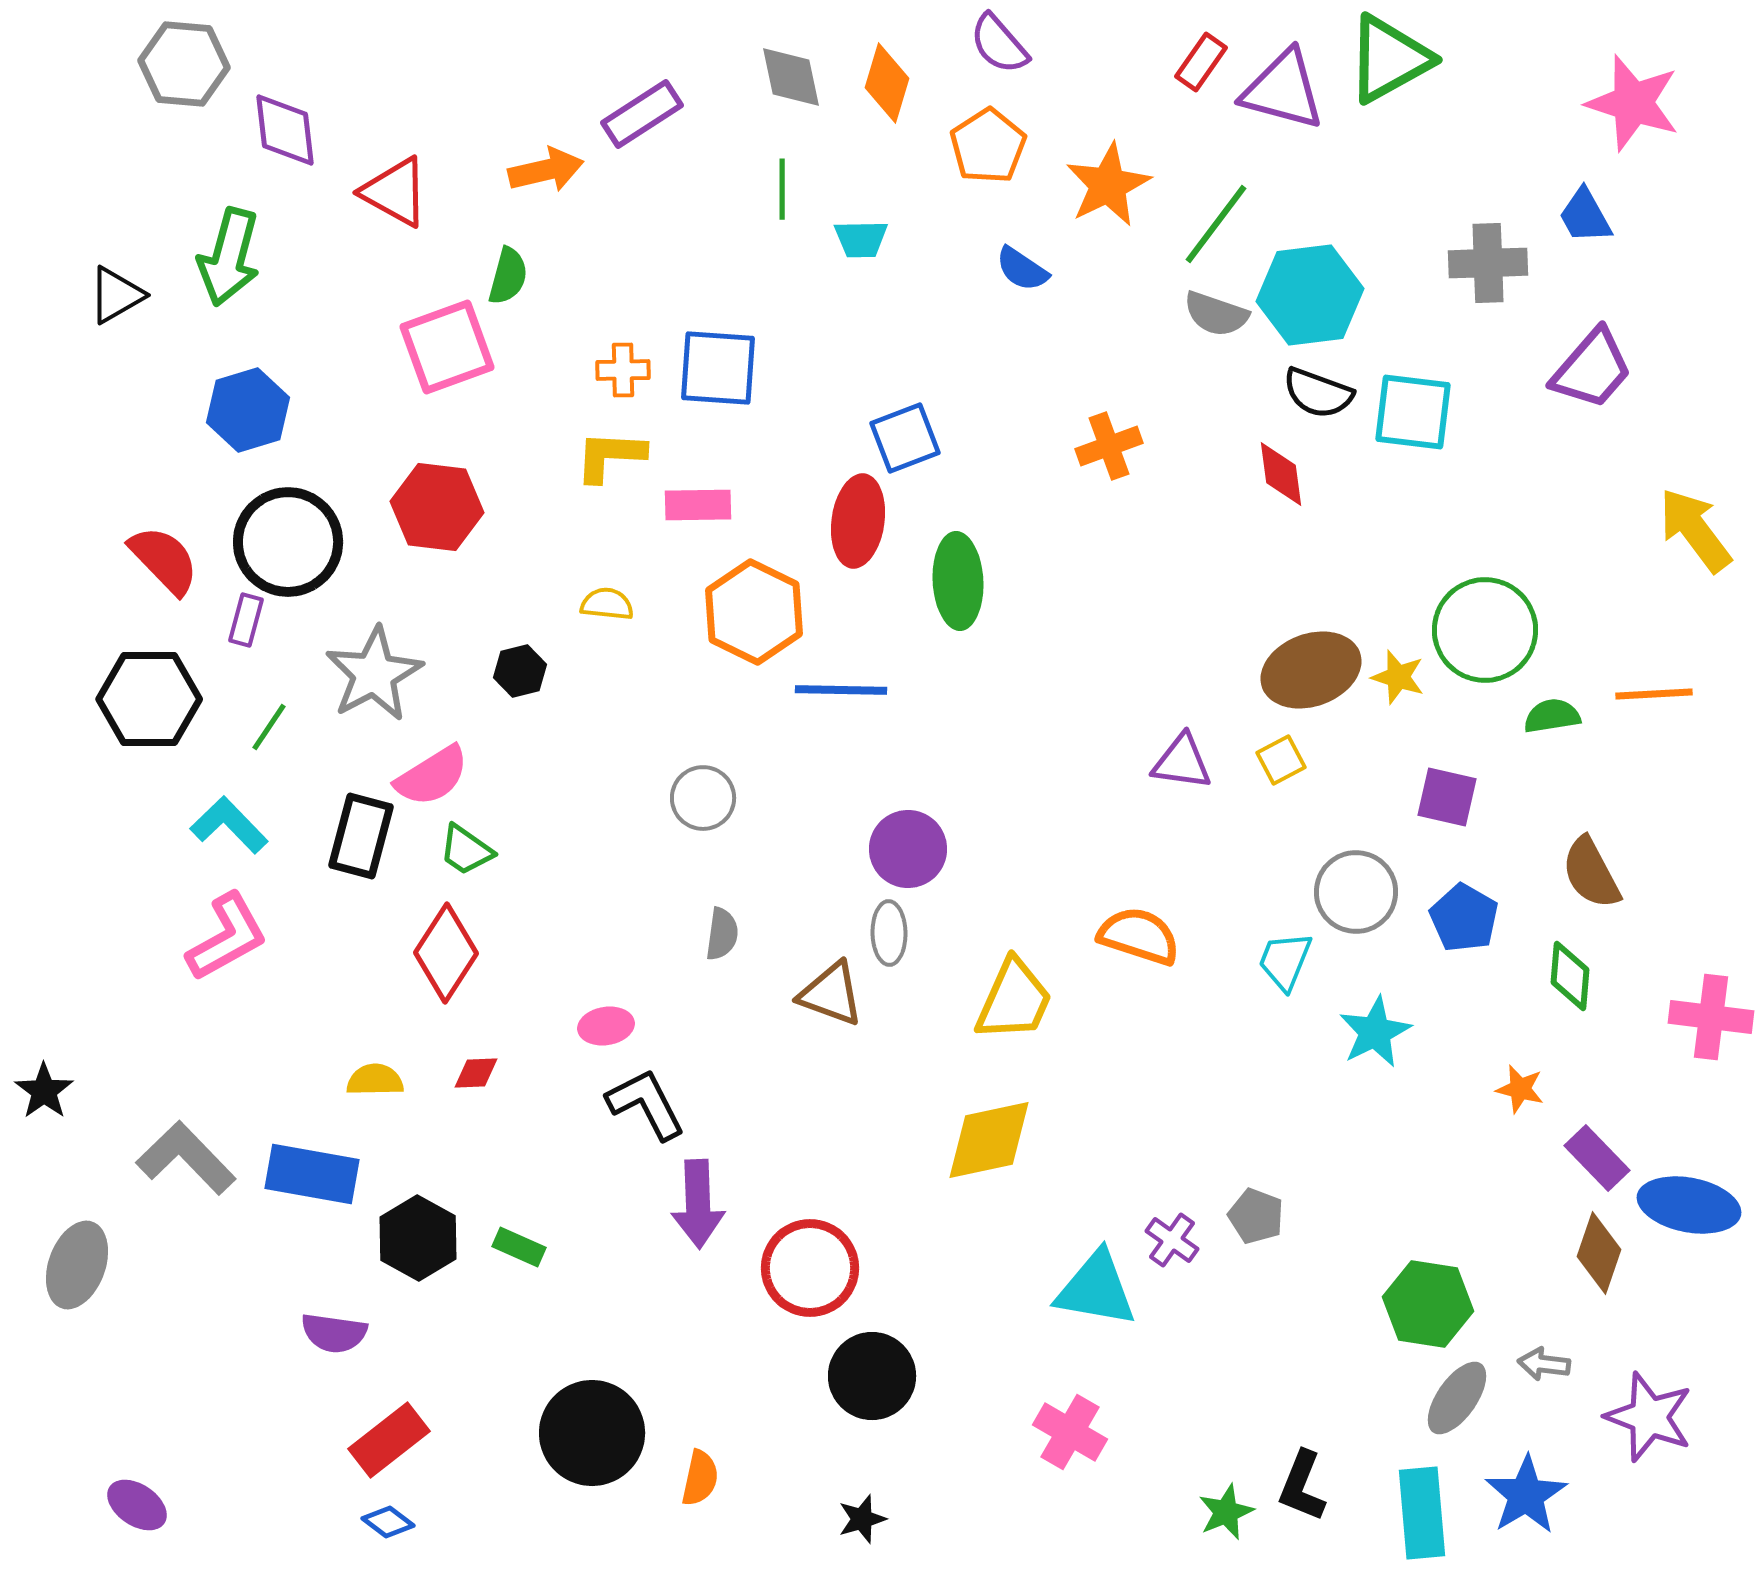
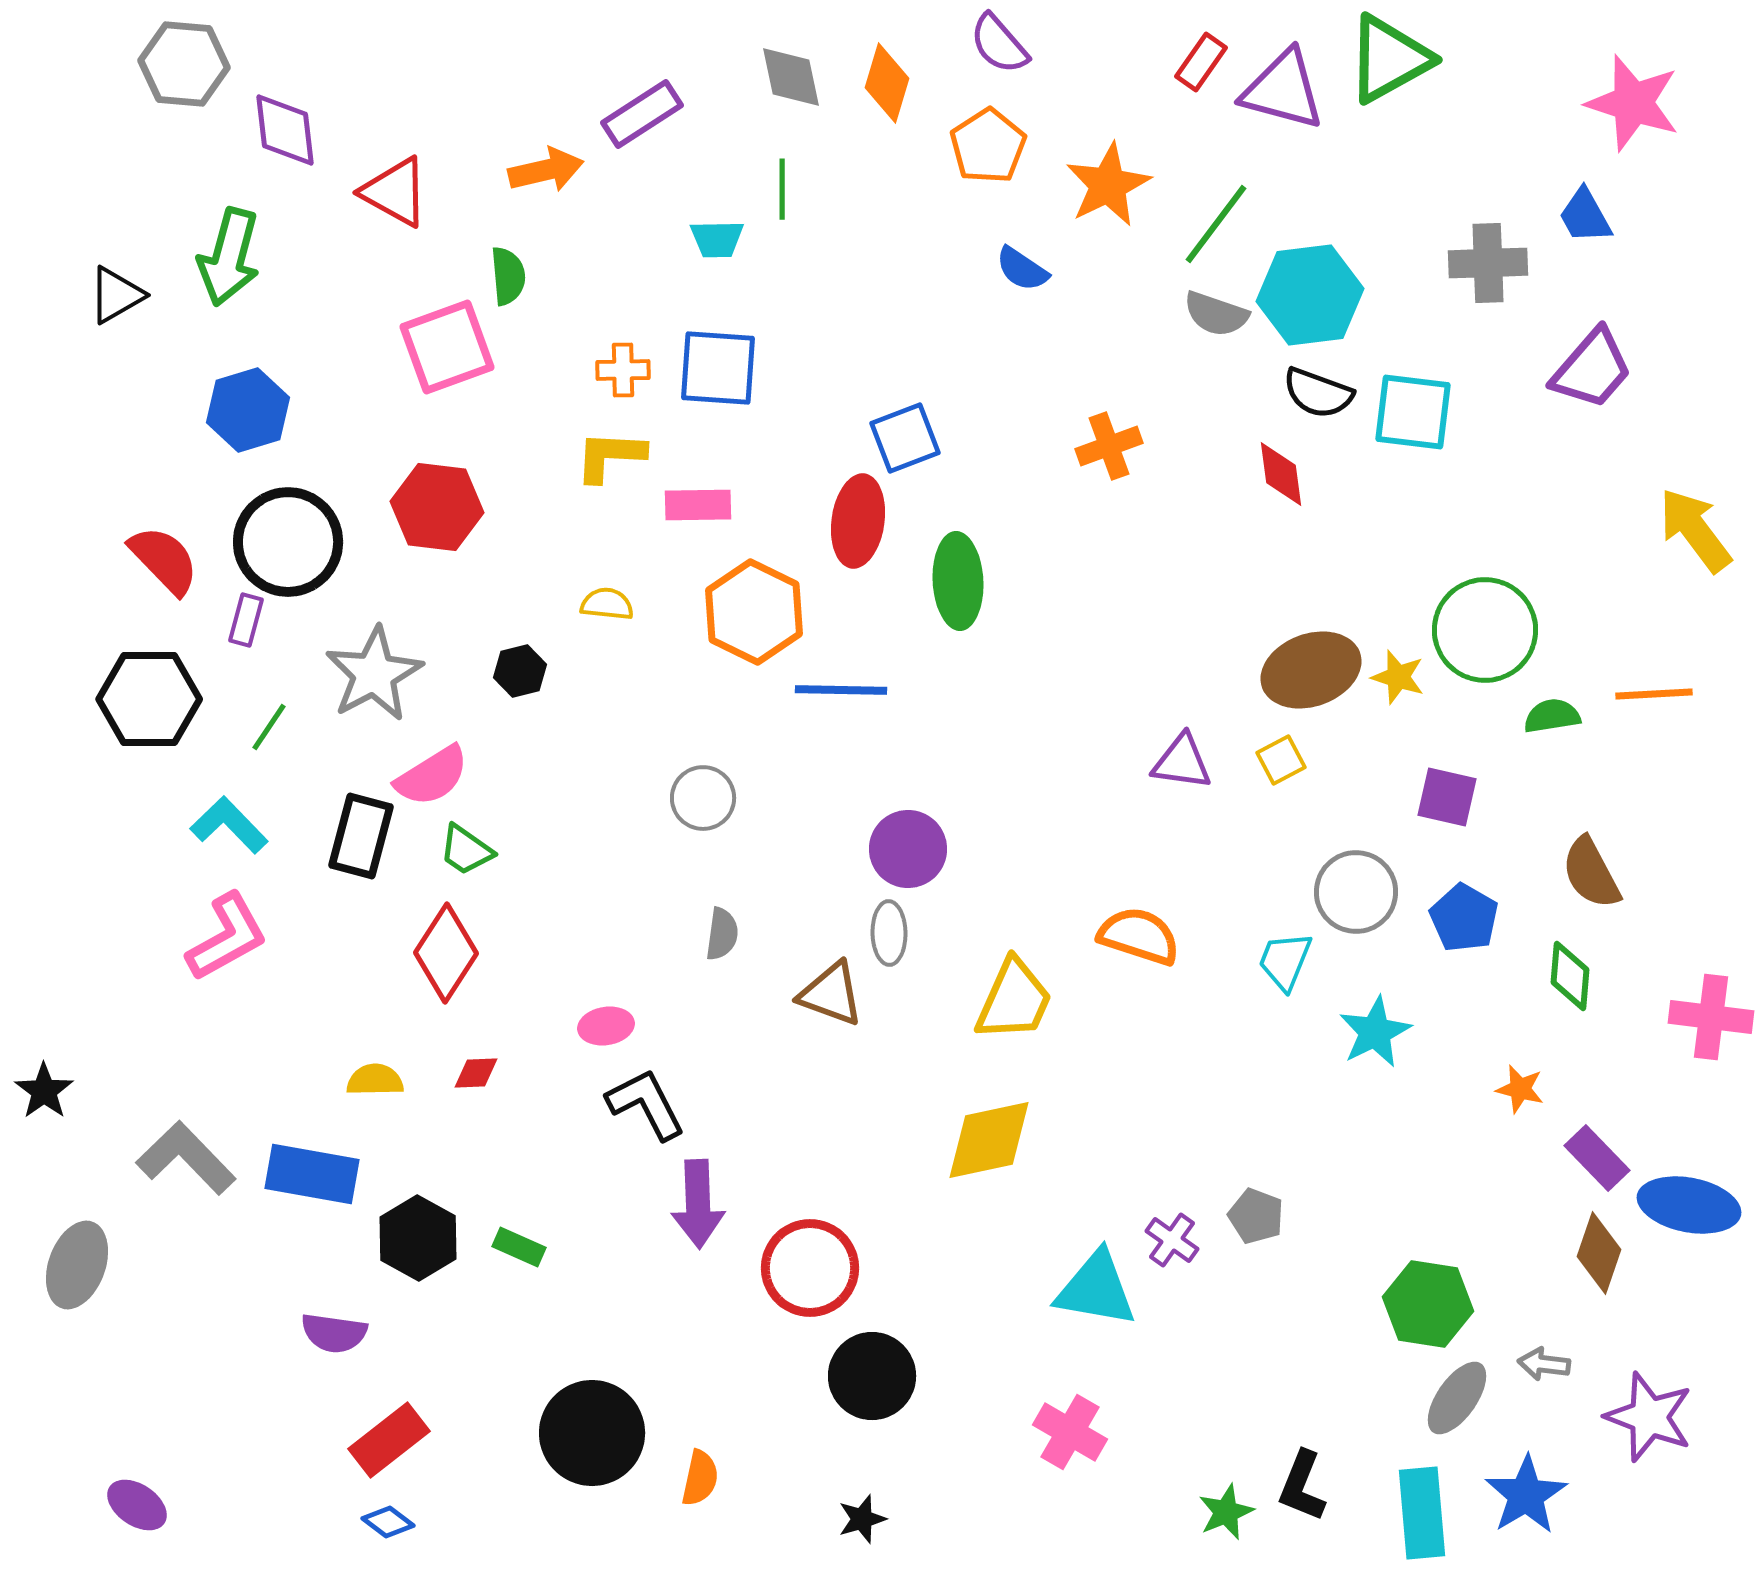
cyan trapezoid at (861, 239): moved 144 px left
green semicircle at (508, 276): rotated 20 degrees counterclockwise
